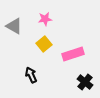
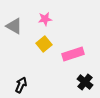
black arrow: moved 10 px left, 10 px down; rotated 49 degrees clockwise
